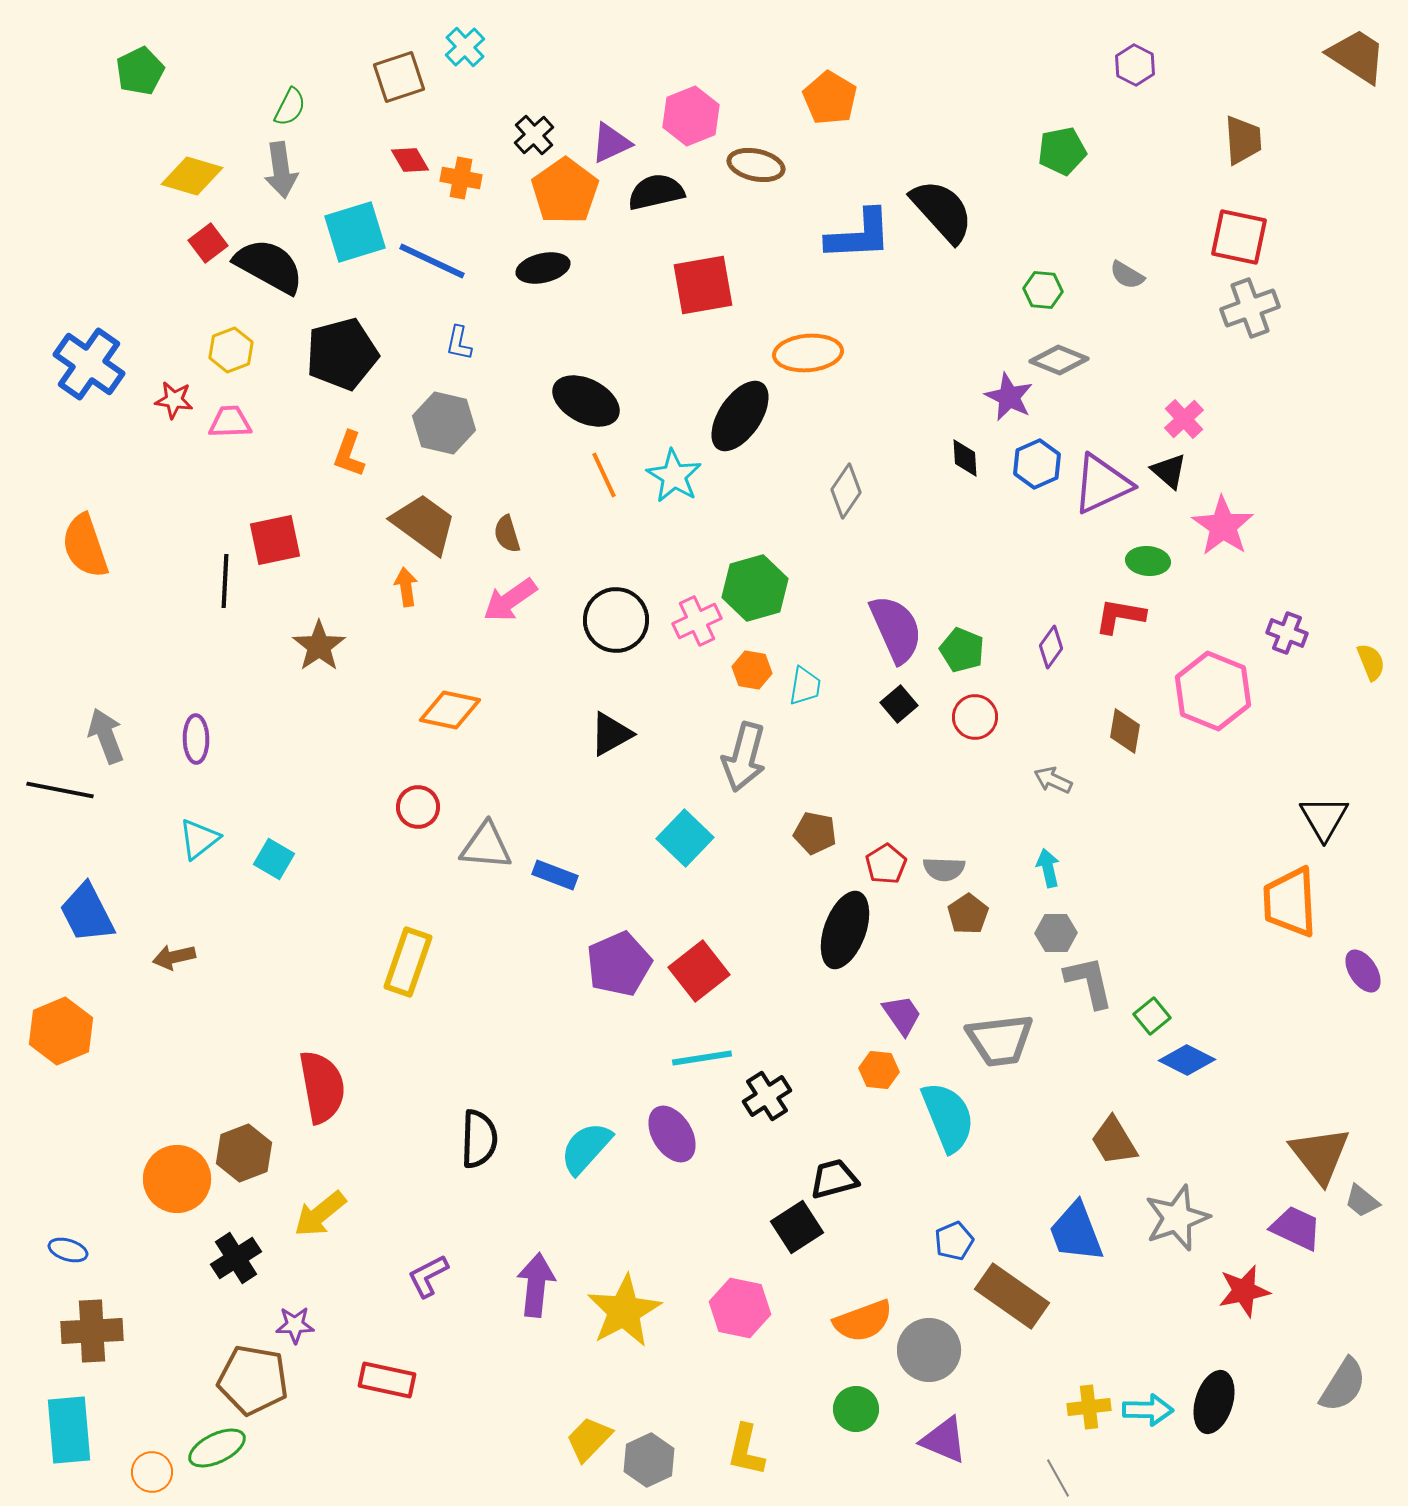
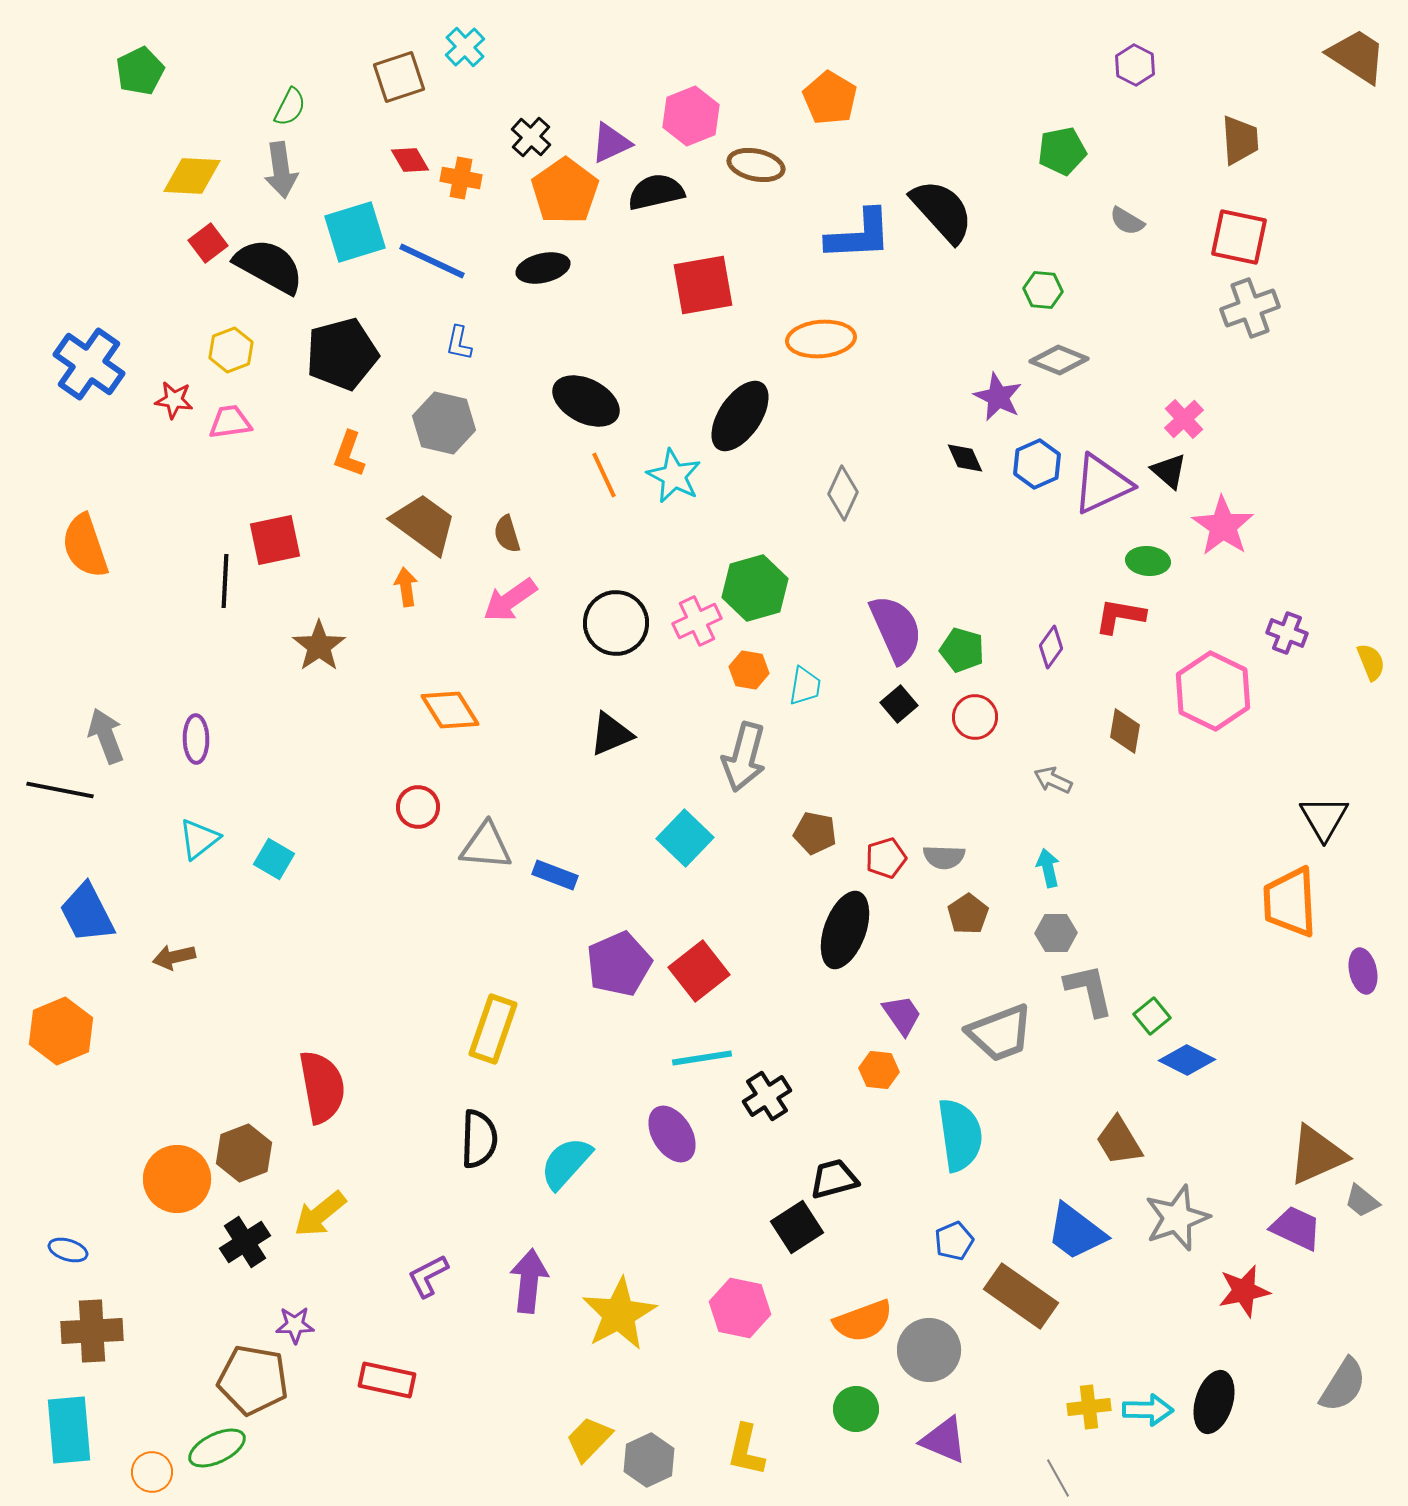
black cross at (534, 135): moved 3 px left, 2 px down; rotated 6 degrees counterclockwise
brown trapezoid at (1243, 140): moved 3 px left
yellow diamond at (192, 176): rotated 14 degrees counterclockwise
gray semicircle at (1127, 275): moved 54 px up
orange ellipse at (808, 353): moved 13 px right, 14 px up
purple star at (1009, 397): moved 11 px left
pink trapezoid at (230, 422): rotated 6 degrees counterclockwise
black diamond at (965, 458): rotated 21 degrees counterclockwise
cyan star at (674, 476): rotated 4 degrees counterclockwise
gray diamond at (846, 491): moved 3 px left, 2 px down; rotated 10 degrees counterclockwise
black circle at (616, 620): moved 3 px down
green pentagon at (962, 650): rotated 6 degrees counterclockwise
orange hexagon at (752, 670): moved 3 px left
pink hexagon at (1213, 691): rotated 4 degrees clockwise
orange diamond at (450, 710): rotated 46 degrees clockwise
black triangle at (611, 734): rotated 6 degrees clockwise
red pentagon at (886, 864): moved 6 px up; rotated 15 degrees clockwise
gray semicircle at (944, 869): moved 12 px up
yellow rectangle at (408, 962): moved 85 px right, 67 px down
purple ellipse at (1363, 971): rotated 21 degrees clockwise
gray L-shape at (1089, 982): moved 8 px down
gray trapezoid at (1000, 1040): moved 7 px up; rotated 14 degrees counterclockwise
cyan semicircle at (948, 1117): moved 12 px right, 18 px down; rotated 14 degrees clockwise
brown trapezoid at (1114, 1141): moved 5 px right
cyan semicircle at (586, 1148): moved 20 px left, 15 px down
brown triangle at (1320, 1155): moved 3 px left; rotated 44 degrees clockwise
blue trapezoid at (1076, 1232): rotated 32 degrees counterclockwise
black cross at (236, 1258): moved 9 px right, 16 px up
purple arrow at (536, 1285): moved 7 px left, 4 px up
brown rectangle at (1012, 1296): moved 9 px right
yellow star at (624, 1311): moved 5 px left, 3 px down
